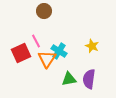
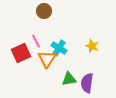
cyan cross: moved 3 px up
purple semicircle: moved 2 px left, 4 px down
